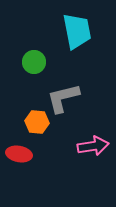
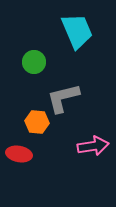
cyan trapezoid: rotated 12 degrees counterclockwise
